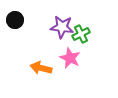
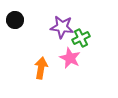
green cross: moved 4 px down
orange arrow: rotated 85 degrees clockwise
